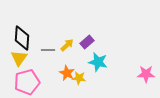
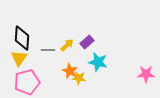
orange star: moved 3 px right, 2 px up
